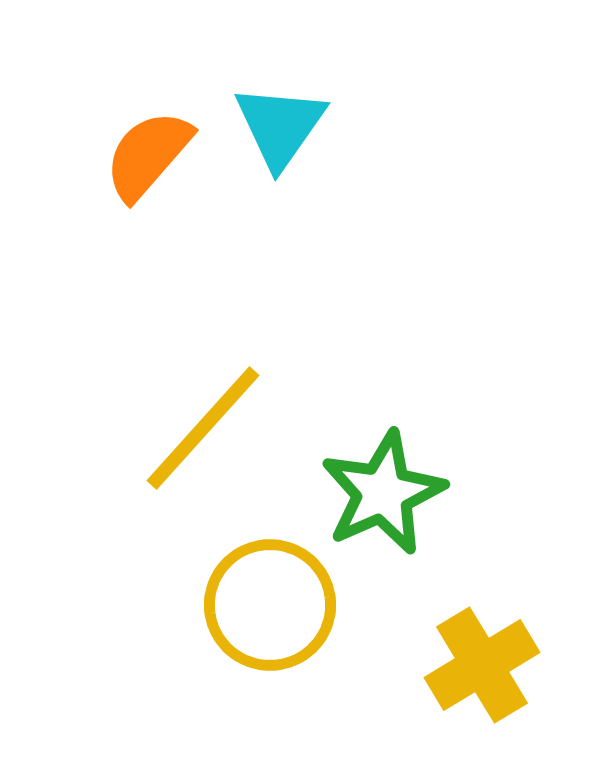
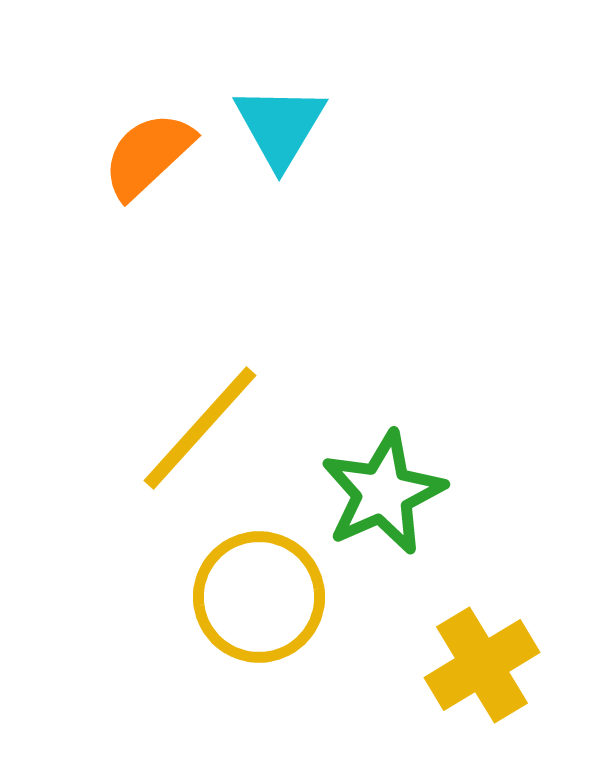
cyan triangle: rotated 4 degrees counterclockwise
orange semicircle: rotated 6 degrees clockwise
yellow line: moved 3 px left
yellow circle: moved 11 px left, 8 px up
